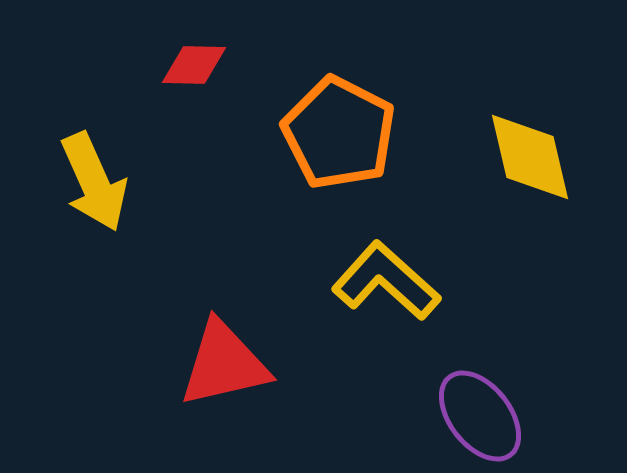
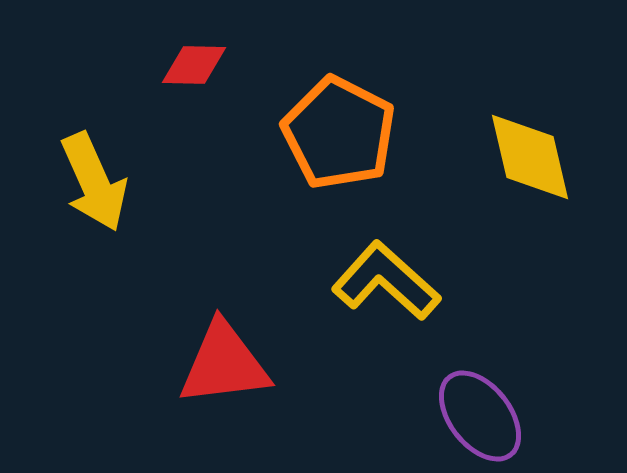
red triangle: rotated 6 degrees clockwise
